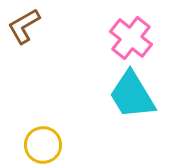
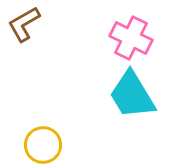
brown L-shape: moved 2 px up
pink cross: rotated 12 degrees counterclockwise
